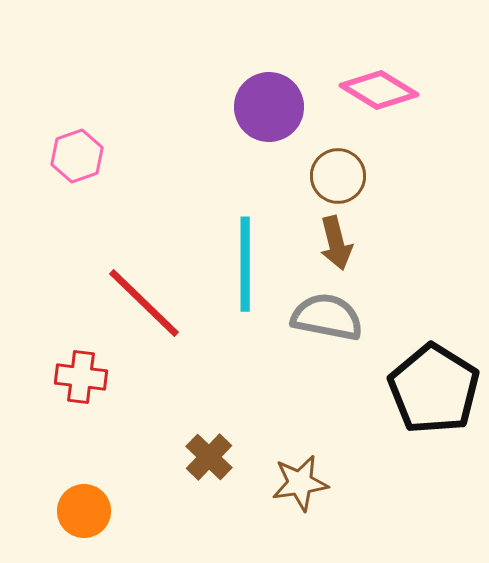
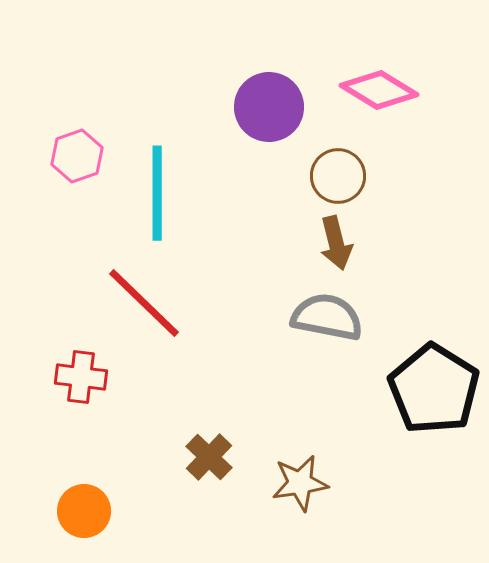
cyan line: moved 88 px left, 71 px up
